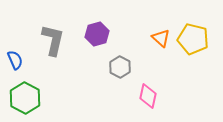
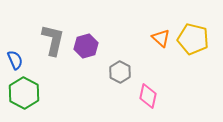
purple hexagon: moved 11 px left, 12 px down
gray hexagon: moved 5 px down
green hexagon: moved 1 px left, 5 px up
